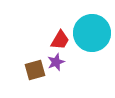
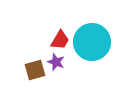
cyan circle: moved 9 px down
purple star: rotated 30 degrees counterclockwise
